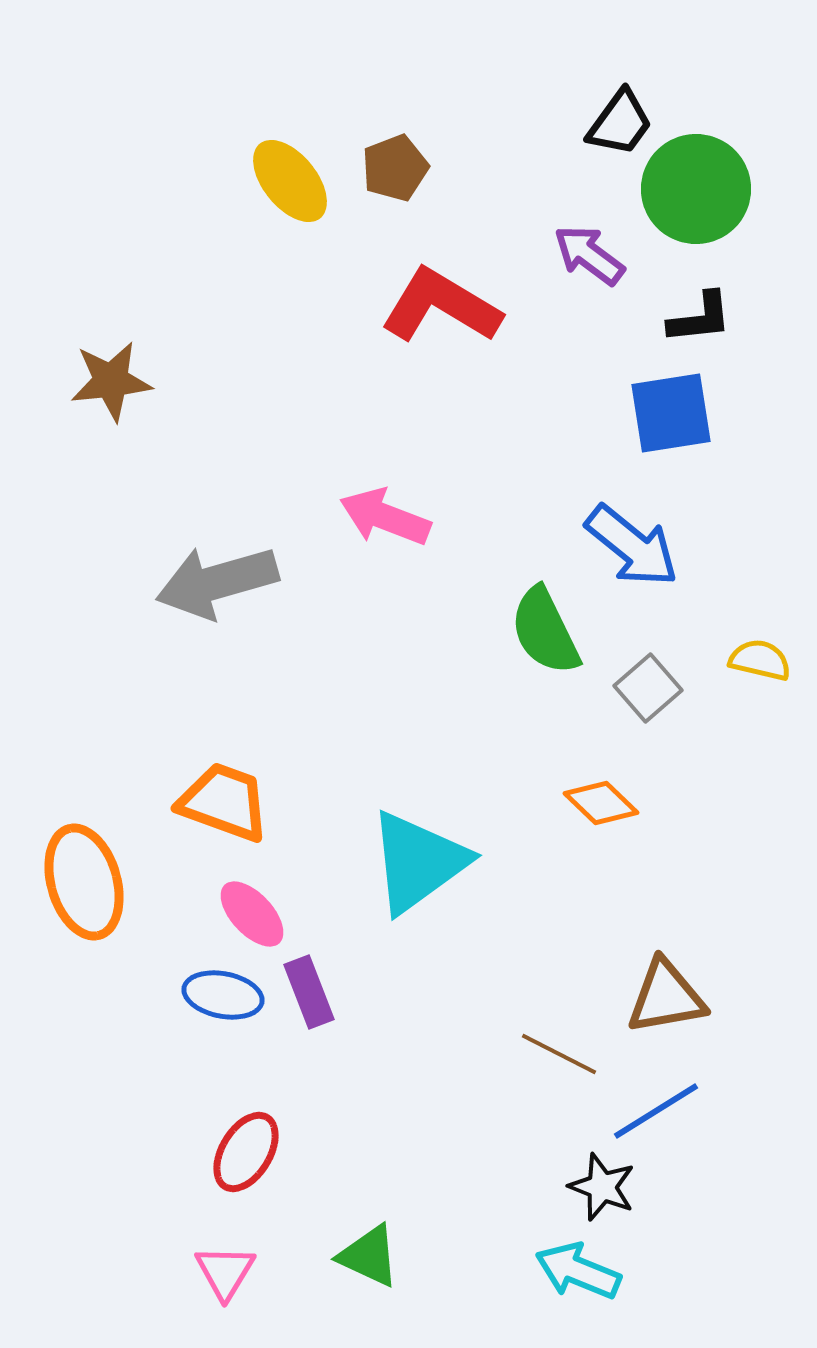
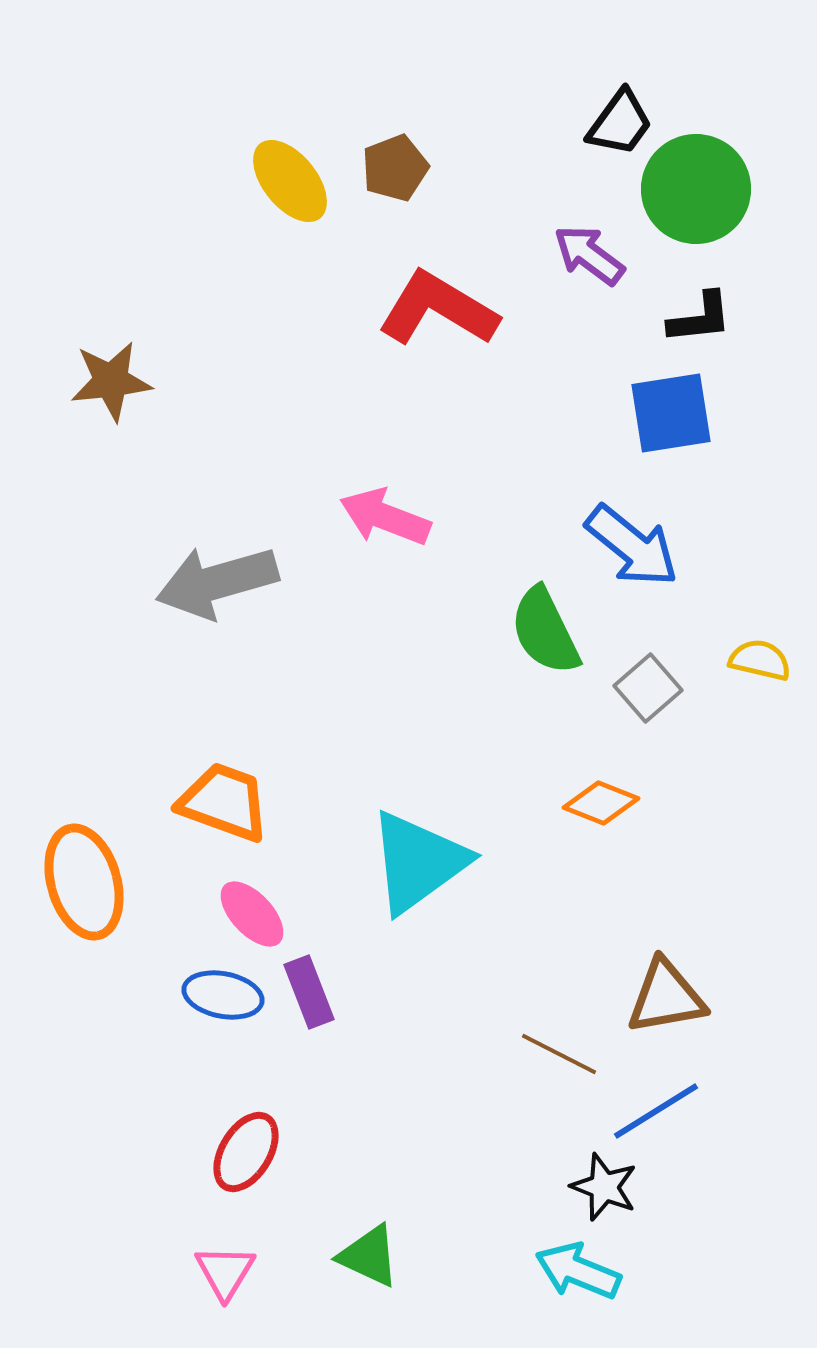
red L-shape: moved 3 px left, 3 px down
orange diamond: rotated 22 degrees counterclockwise
black star: moved 2 px right
